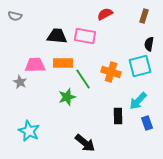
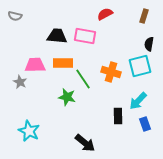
green star: rotated 30 degrees clockwise
blue rectangle: moved 2 px left, 1 px down
